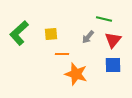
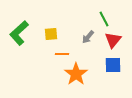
green line: rotated 49 degrees clockwise
orange star: rotated 20 degrees clockwise
